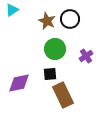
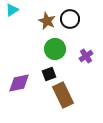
black square: moved 1 px left; rotated 16 degrees counterclockwise
